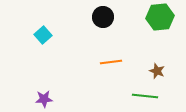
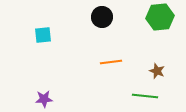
black circle: moved 1 px left
cyan square: rotated 36 degrees clockwise
